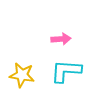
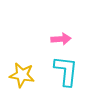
cyan L-shape: rotated 92 degrees clockwise
